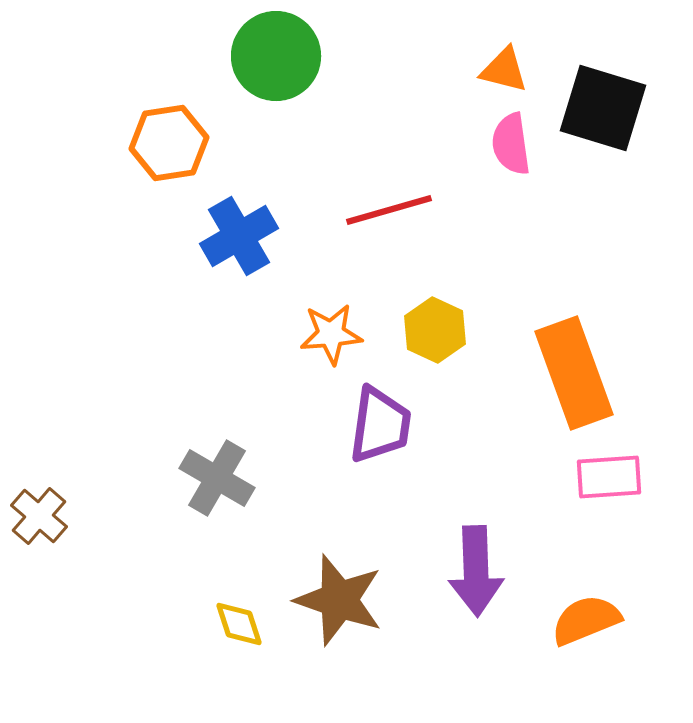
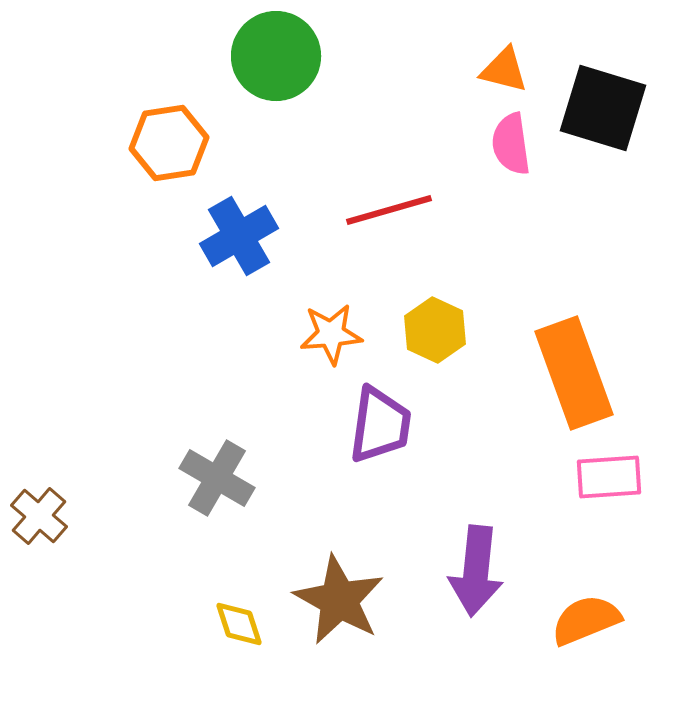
purple arrow: rotated 8 degrees clockwise
brown star: rotated 10 degrees clockwise
